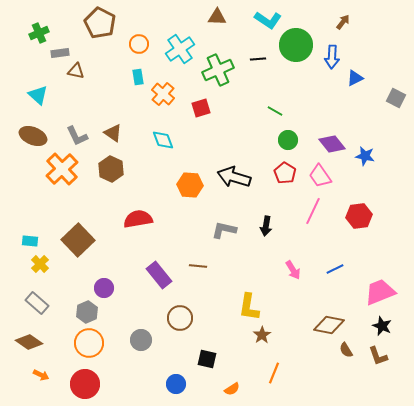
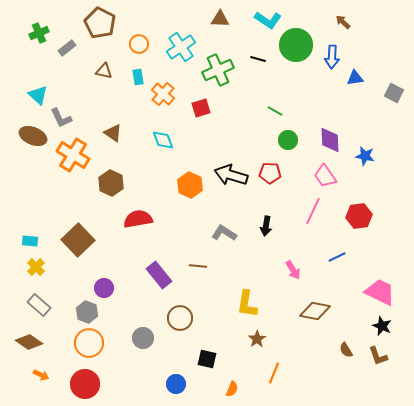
brown triangle at (217, 17): moved 3 px right, 2 px down
brown arrow at (343, 22): rotated 84 degrees counterclockwise
cyan cross at (180, 49): moved 1 px right, 2 px up
gray rectangle at (60, 53): moved 7 px right, 5 px up; rotated 30 degrees counterclockwise
black line at (258, 59): rotated 21 degrees clockwise
brown triangle at (76, 71): moved 28 px right
blue triangle at (355, 78): rotated 18 degrees clockwise
gray square at (396, 98): moved 2 px left, 5 px up
gray L-shape at (77, 136): moved 16 px left, 18 px up
purple diamond at (332, 144): moved 2 px left, 4 px up; rotated 36 degrees clockwise
orange cross at (62, 169): moved 11 px right, 14 px up; rotated 16 degrees counterclockwise
brown hexagon at (111, 169): moved 14 px down
red pentagon at (285, 173): moved 15 px left; rotated 30 degrees counterclockwise
pink trapezoid at (320, 176): moved 5 px right
black arrow at (234, 177): moved 3 px left, 2 px up
orange hexagon at (190, 185): rotated 20 degrees clockwise
gray L-shape at (224, 230): moved 3 px down; rotated 20 degrees clockwise
yellow cross at (40, 264): moved 4 px left, 3 px down
blue line at (335, 269): moved 2 px right, 12 px up
pink trapezoid at (380, 292): rotated 48 degrees clockwise
gray rectangle at (37, 303): moved 2 px right, 2 px down
yellow L-shape at (249, 307): moved 2 px left, 3 px up
gray hexagon at (87, 312): rotated 15 degrees counterclockwise
brown diamond at (329, 325): moved 14 px left, 14 px up
brown star at (262, 335): moved 5 px left, 4 px down
gray circle at (141, 340): moved 2 px right, 2 px up
orange semicircle at (232, 389): rotated 35 degrees counterclockwise
